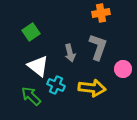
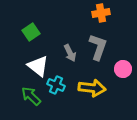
gray arrow: rotated 12 degrees counterclockwise
